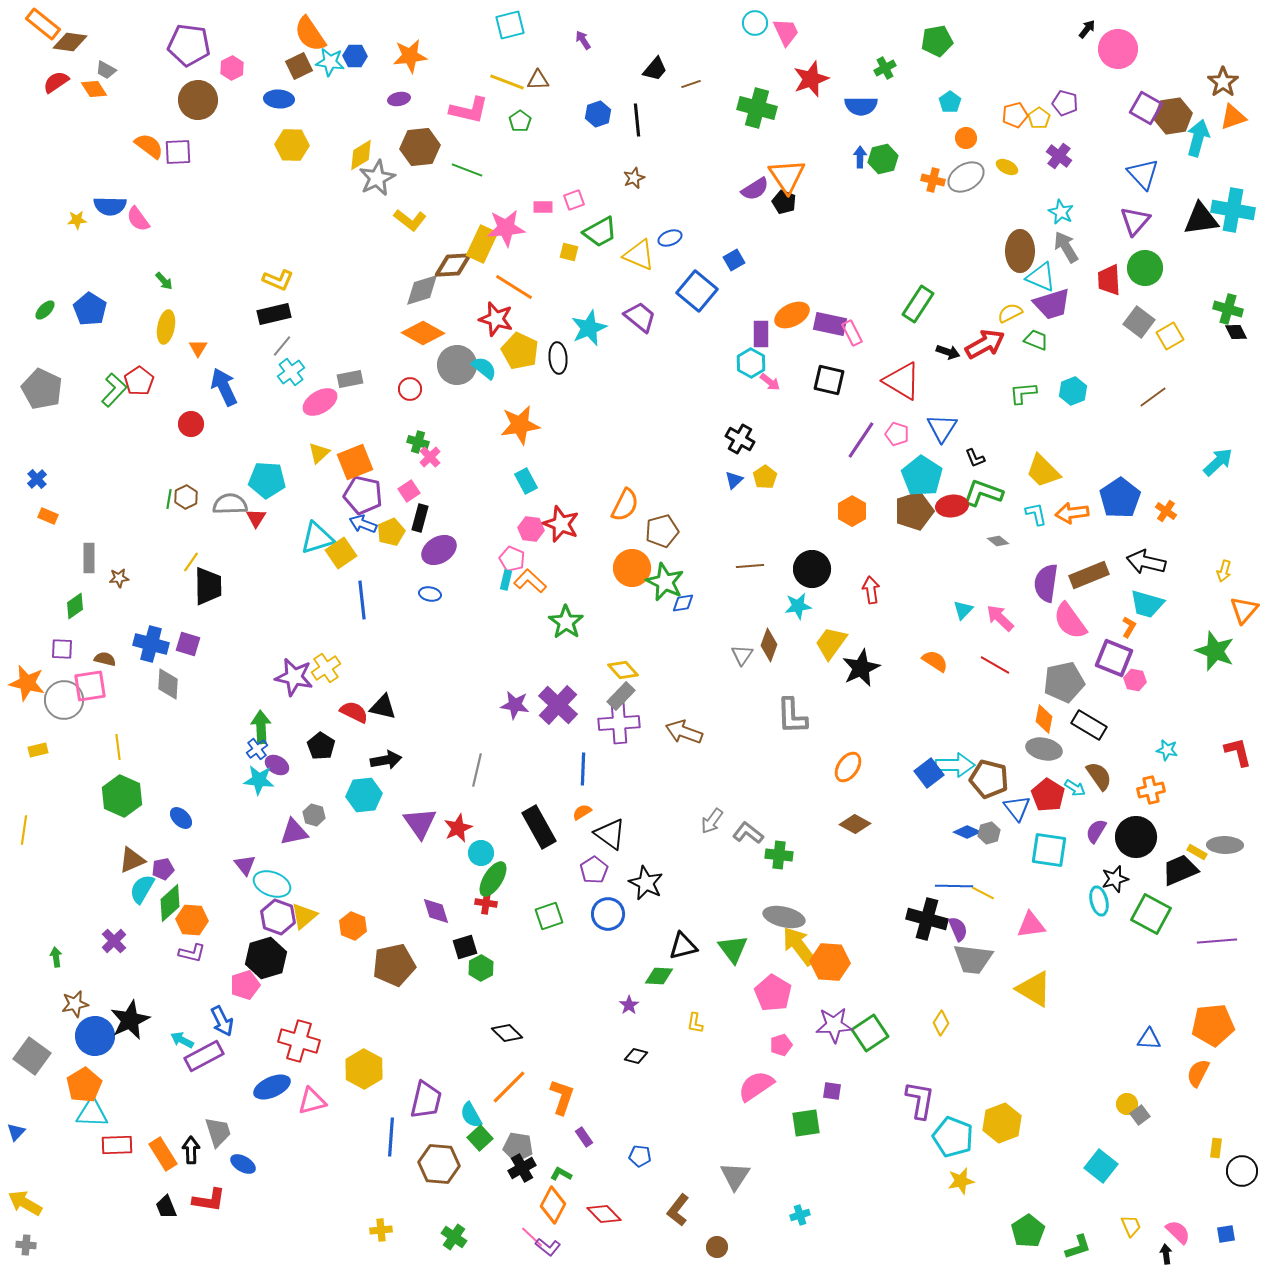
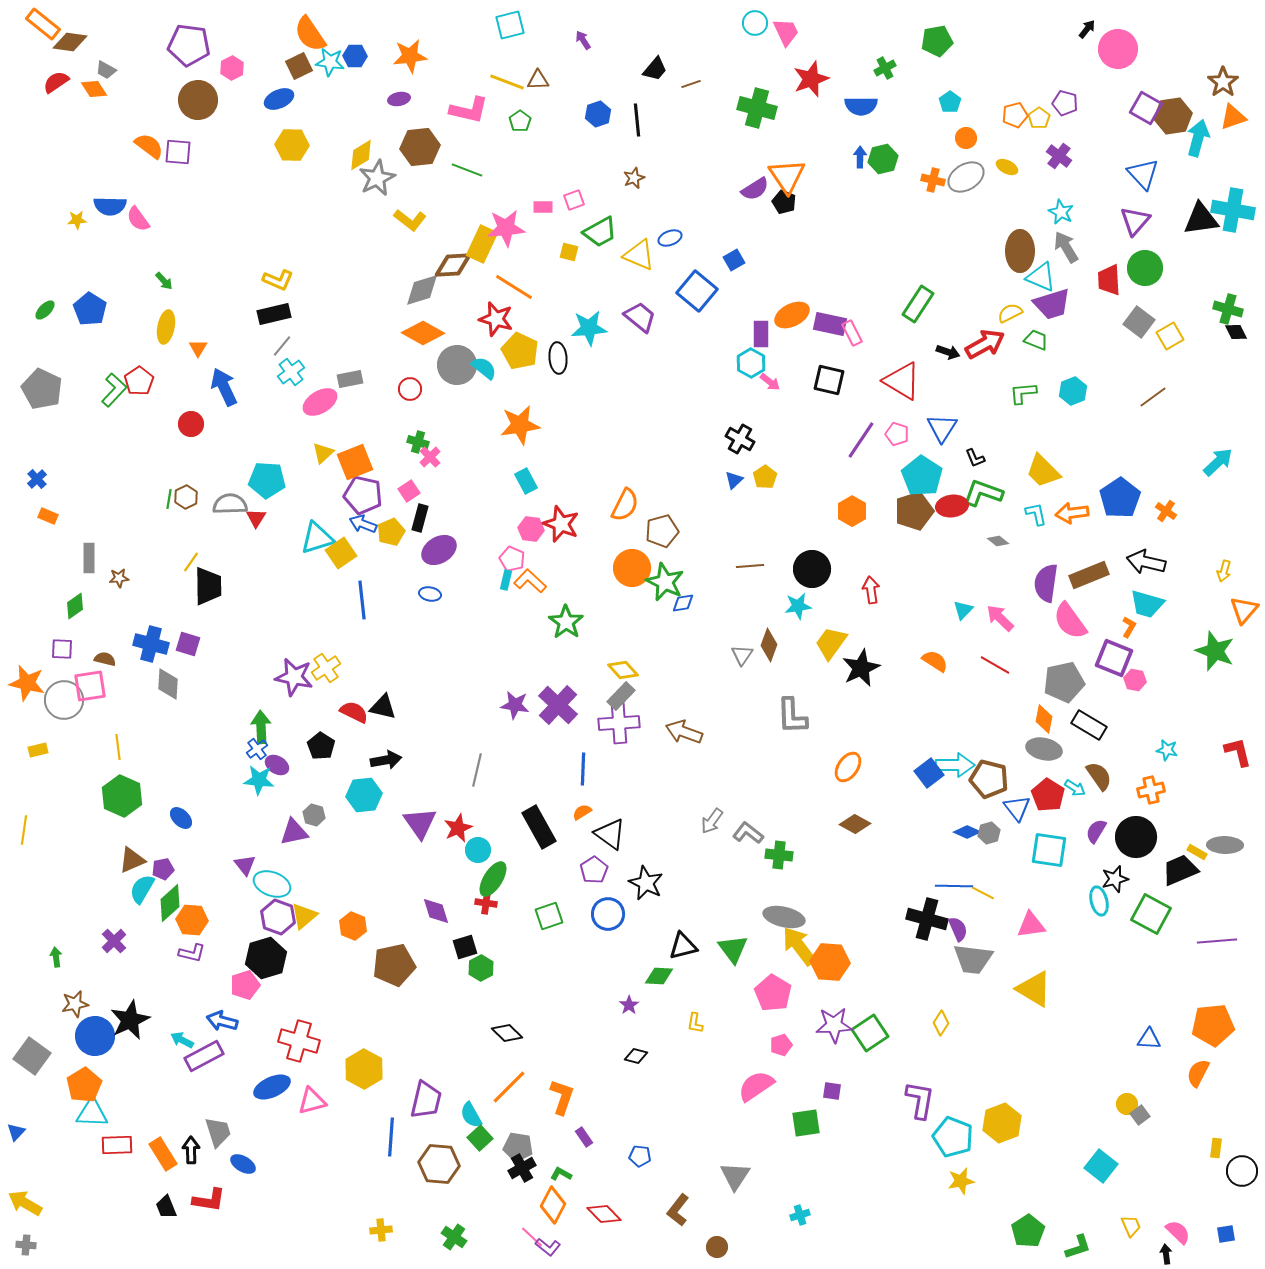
blue ellipse at (279, 99): rotated 28 degrees counterclockwise
purple square at (178, 152): rotated 8 degrees clockwise
cyan star at (589, 328): rotated 18 degrees clockwise
yellow triangle at (319, 453): moved 4 px right
cyan circle at (481, 853): moved 3 px left, 3 px up
blue arrow at (222, 1021): rotated 132 degrees clockwise
